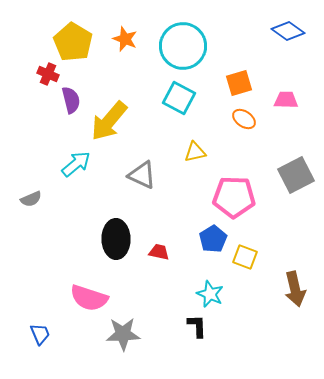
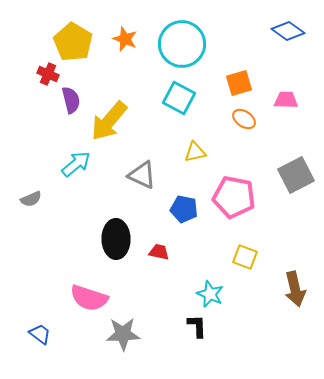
cyan circle: moved 1 px left, 2 px up
pink pentagon: rotated 9 degrees clockwise
blue pentagon: moved 29 px left, 30 px up; rotated 28 degrees counterclockwise
blue trapezoid: rotated 30 degrees counterclockwise
